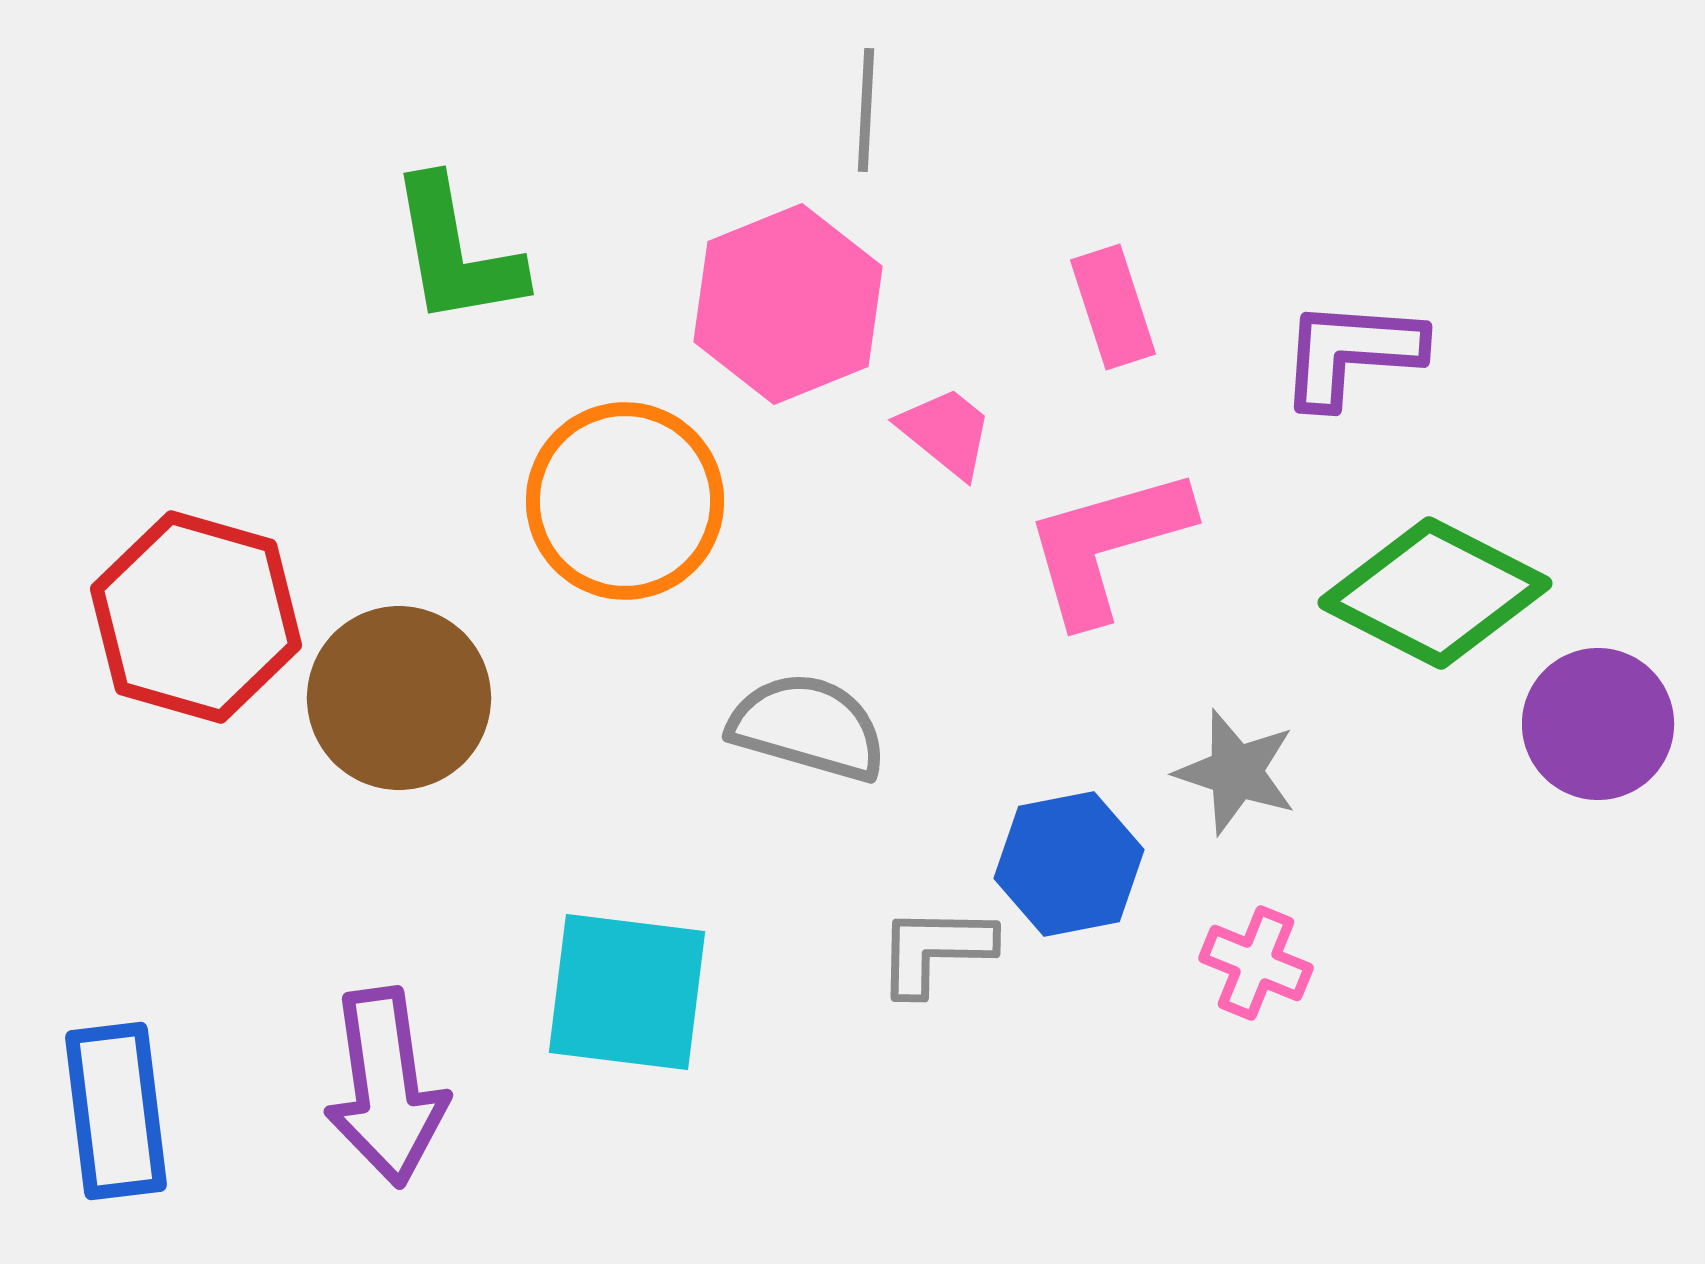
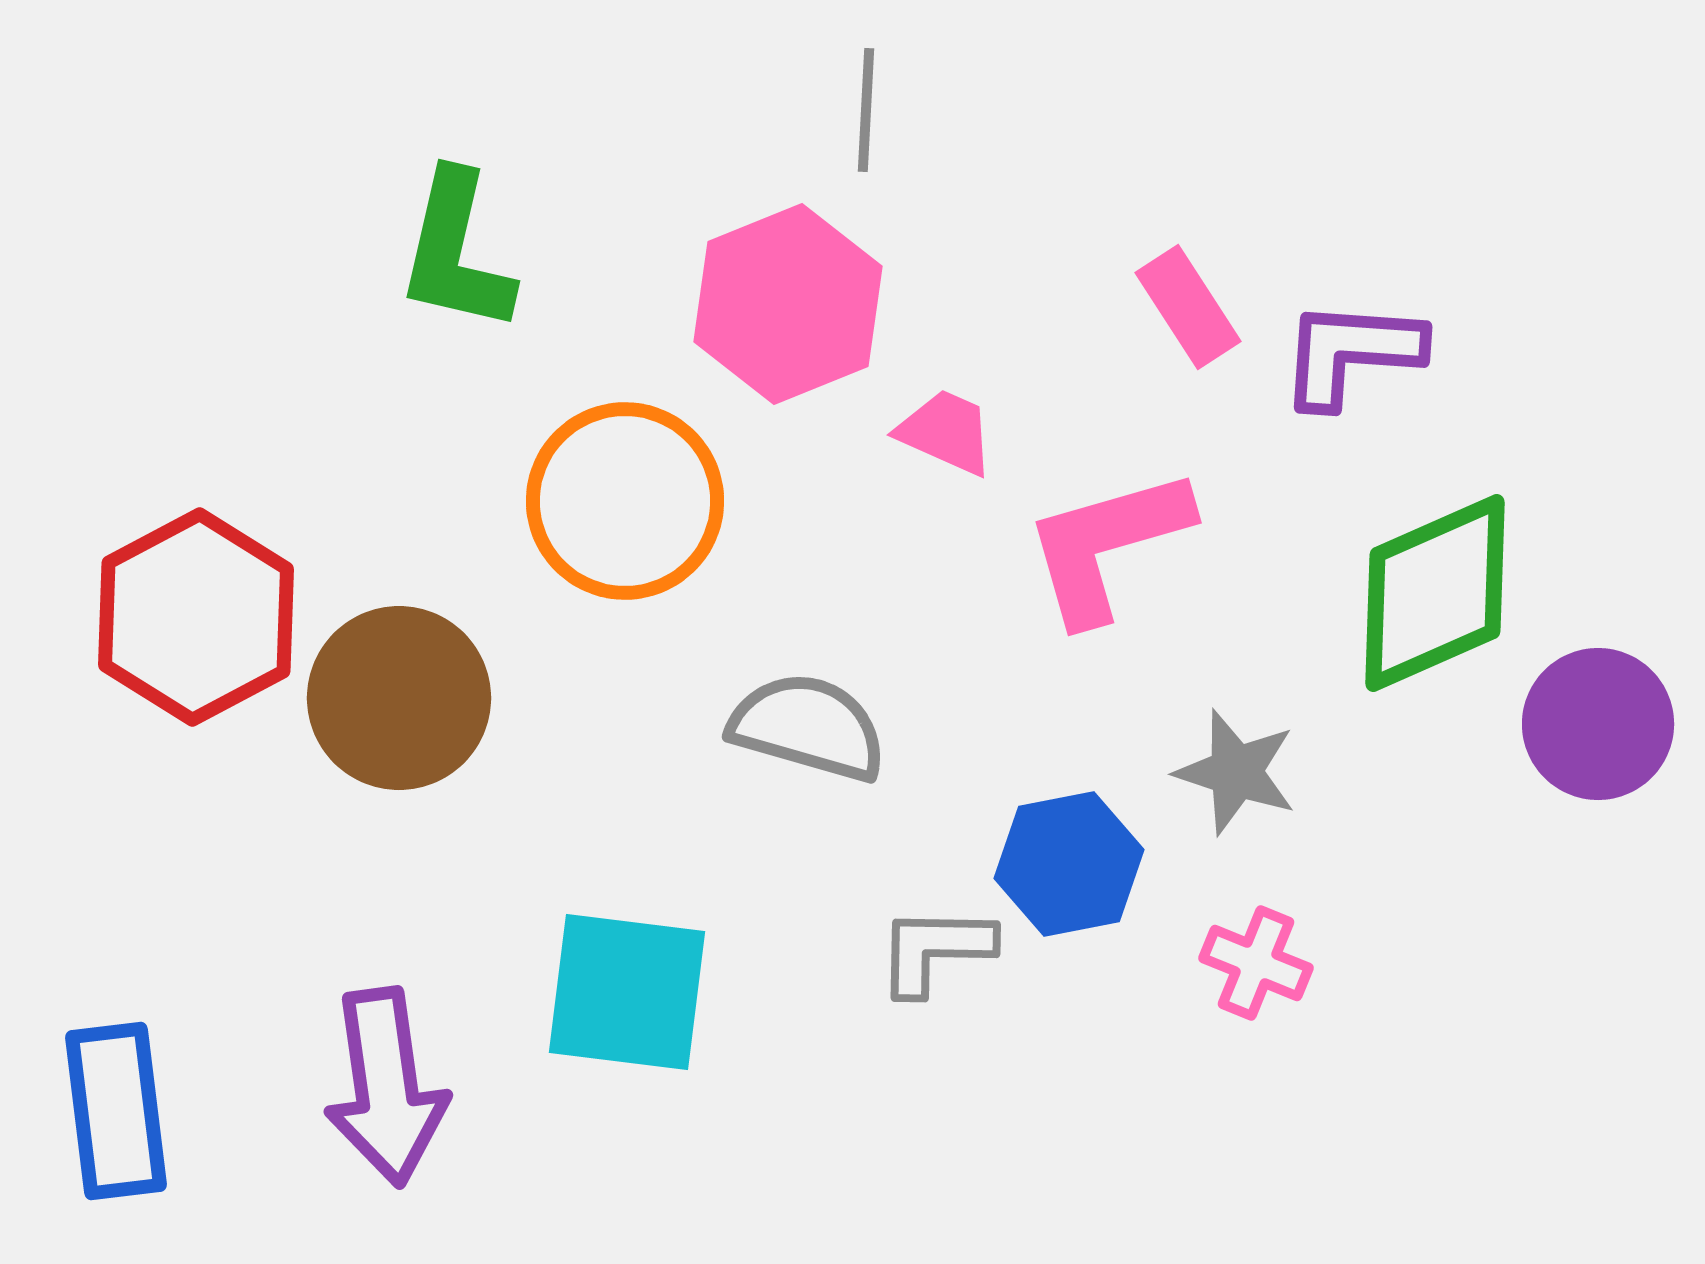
green L-shape: rotated 23 degrees clockwise
pink rectangle: moved 75 px right; rotated 15 degrees counterclockwise
pink trapezoid: rotated 15 degrees counterclockwise
green diamond: rotated 51 degrees counterclockwise
red hexagon: rotated 16 degrees clockwise
